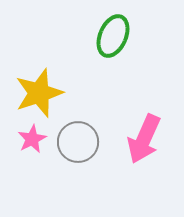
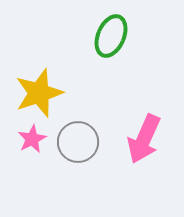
green ellipse: moved 2 px left
